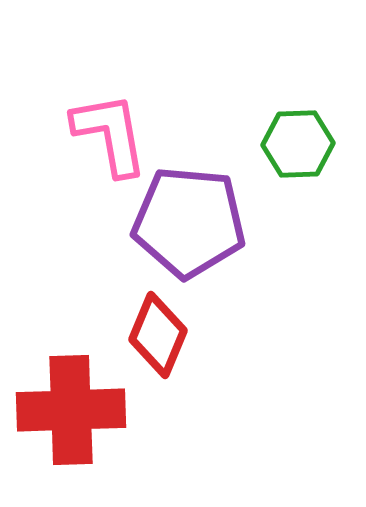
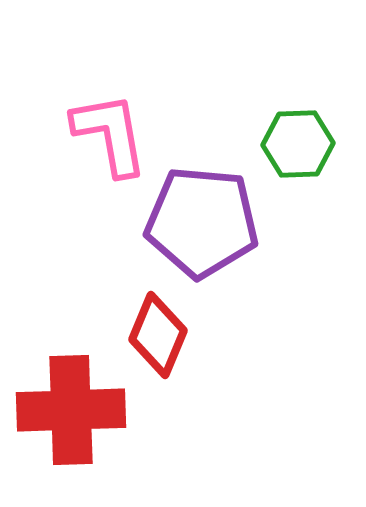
purple pentagon: moved 13 px right
